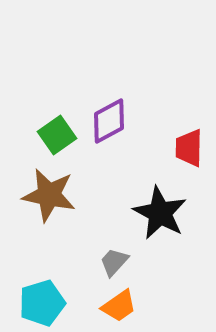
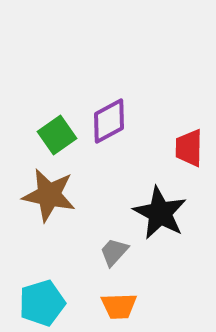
gray trapezoid: moved 10 px up
orange trapezoid: rotated 33 degrees clockwise
